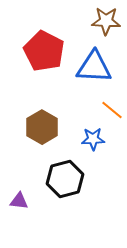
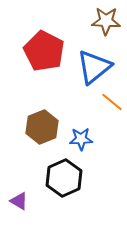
blue triangle: rotated 42 degrees counterclockwise
orange line: moved 8 px up
brown hexagon: rotated 8 degrees clockwise
blue star: moved 12 px left
black hexagon: moved 1 px left, 1 px up; rotated 9 degrees counterclockwise
purple triangle: rotated 24 degrees clockwise
